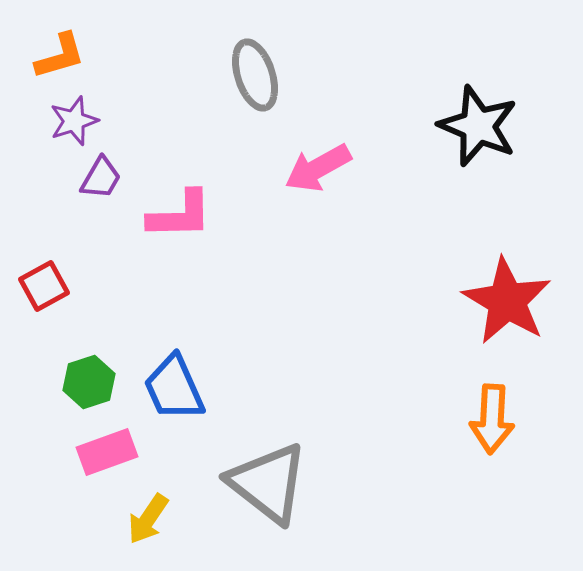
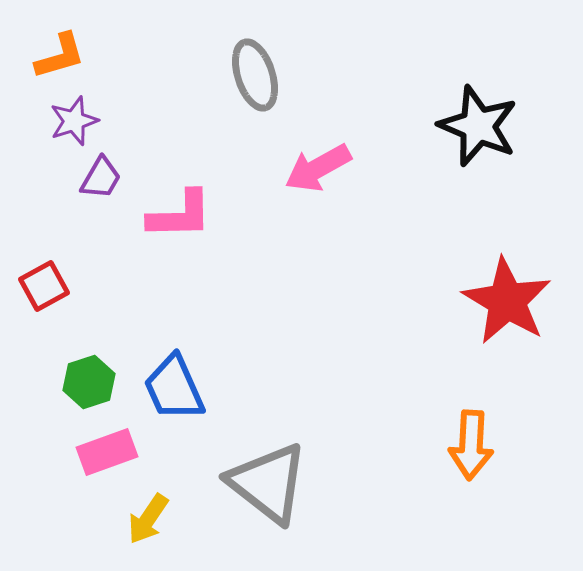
orange arrow: moved 21 px left, 26 px down
